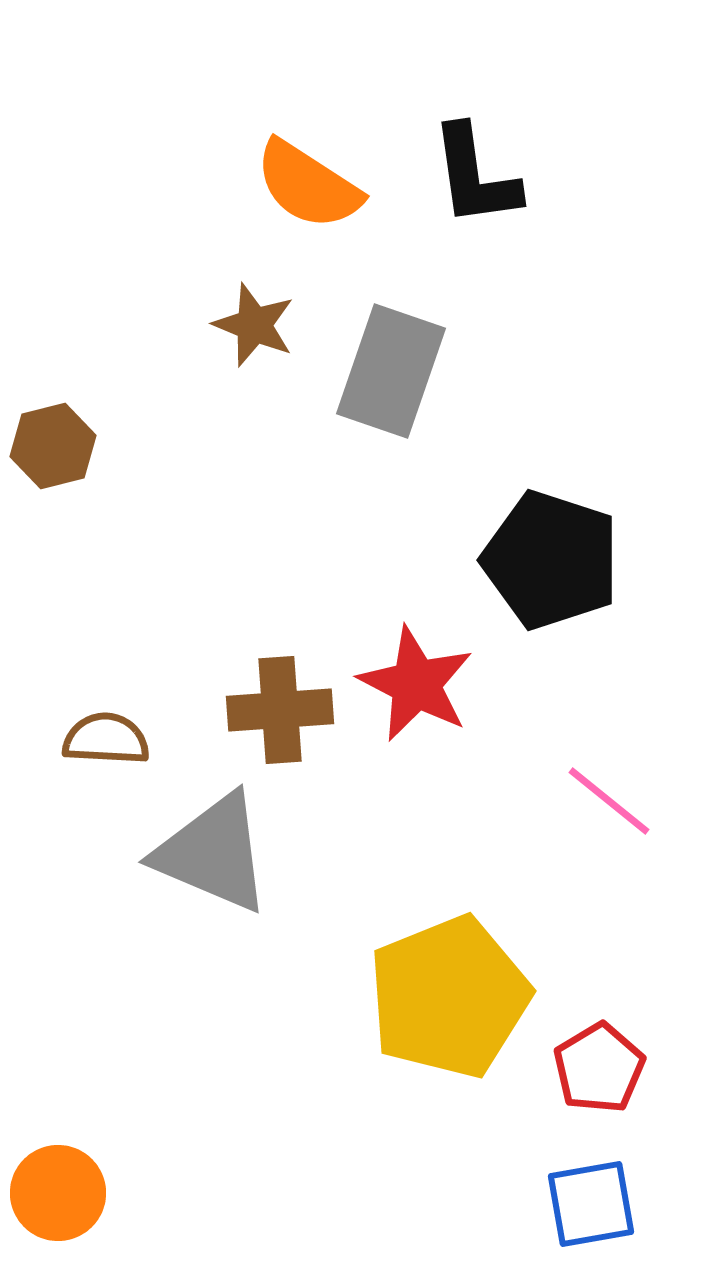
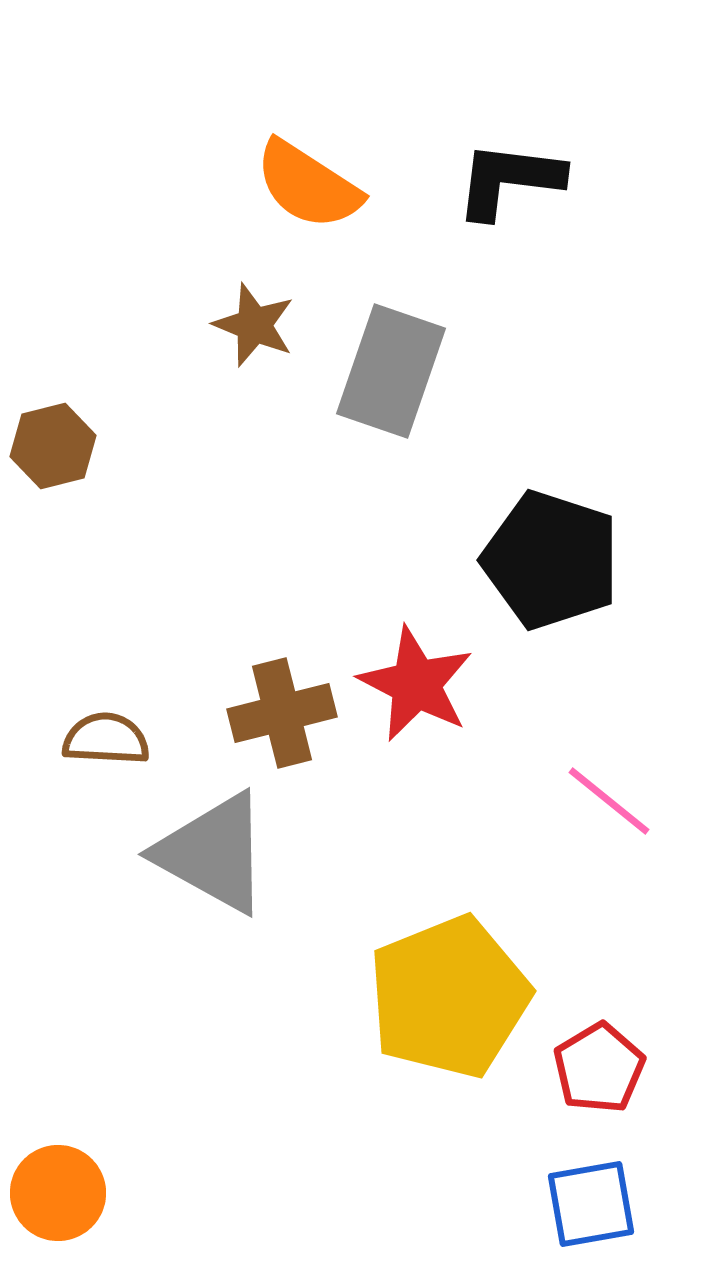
black L-shape: moved 34 px right, 4 px down; rotated 105 degrees clockwise
brown cross: moved 2 px right, 3 px down; rotated 10 degrees counterclockwise
gray triangle: rotated 6 degrees clockwise
